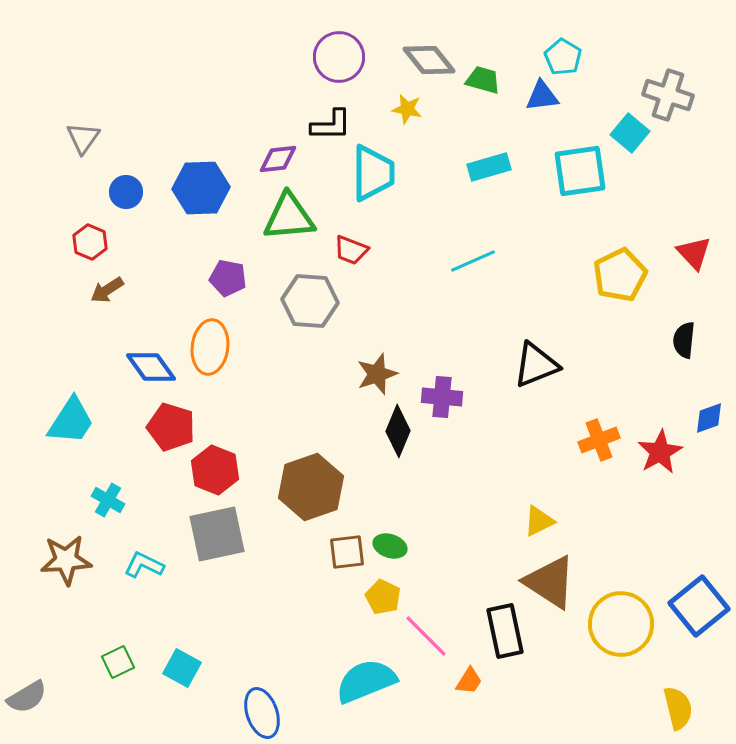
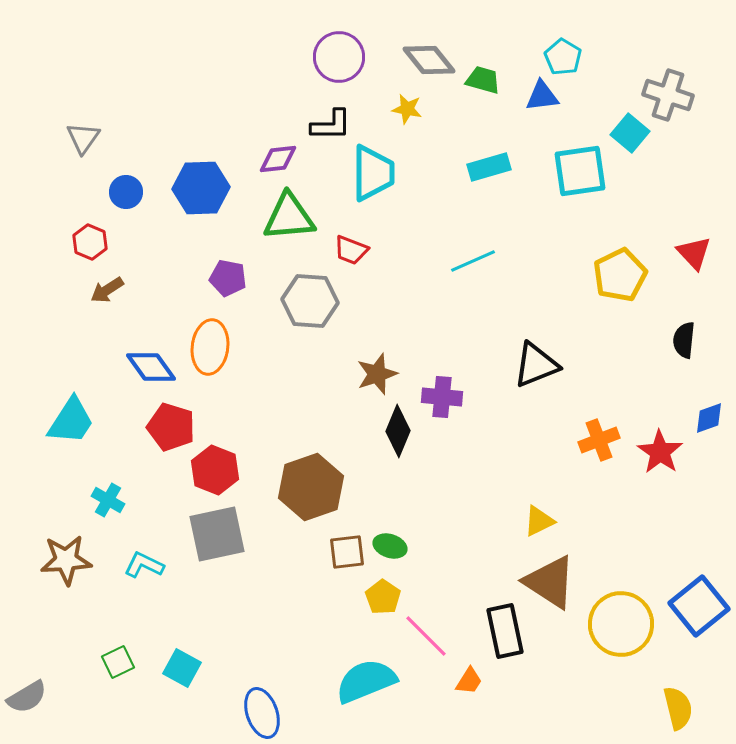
red star at (660, 452): rotated 9 degrees counterclockwise
yellow pentagon at (383, 597): rotated 8 degrees clockwise
